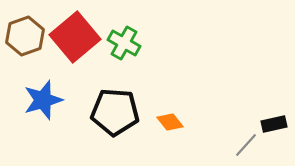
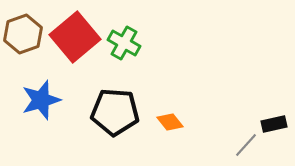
brown hexagon: moved 2 px left, 2 px up
blue star: moved 2 px left
